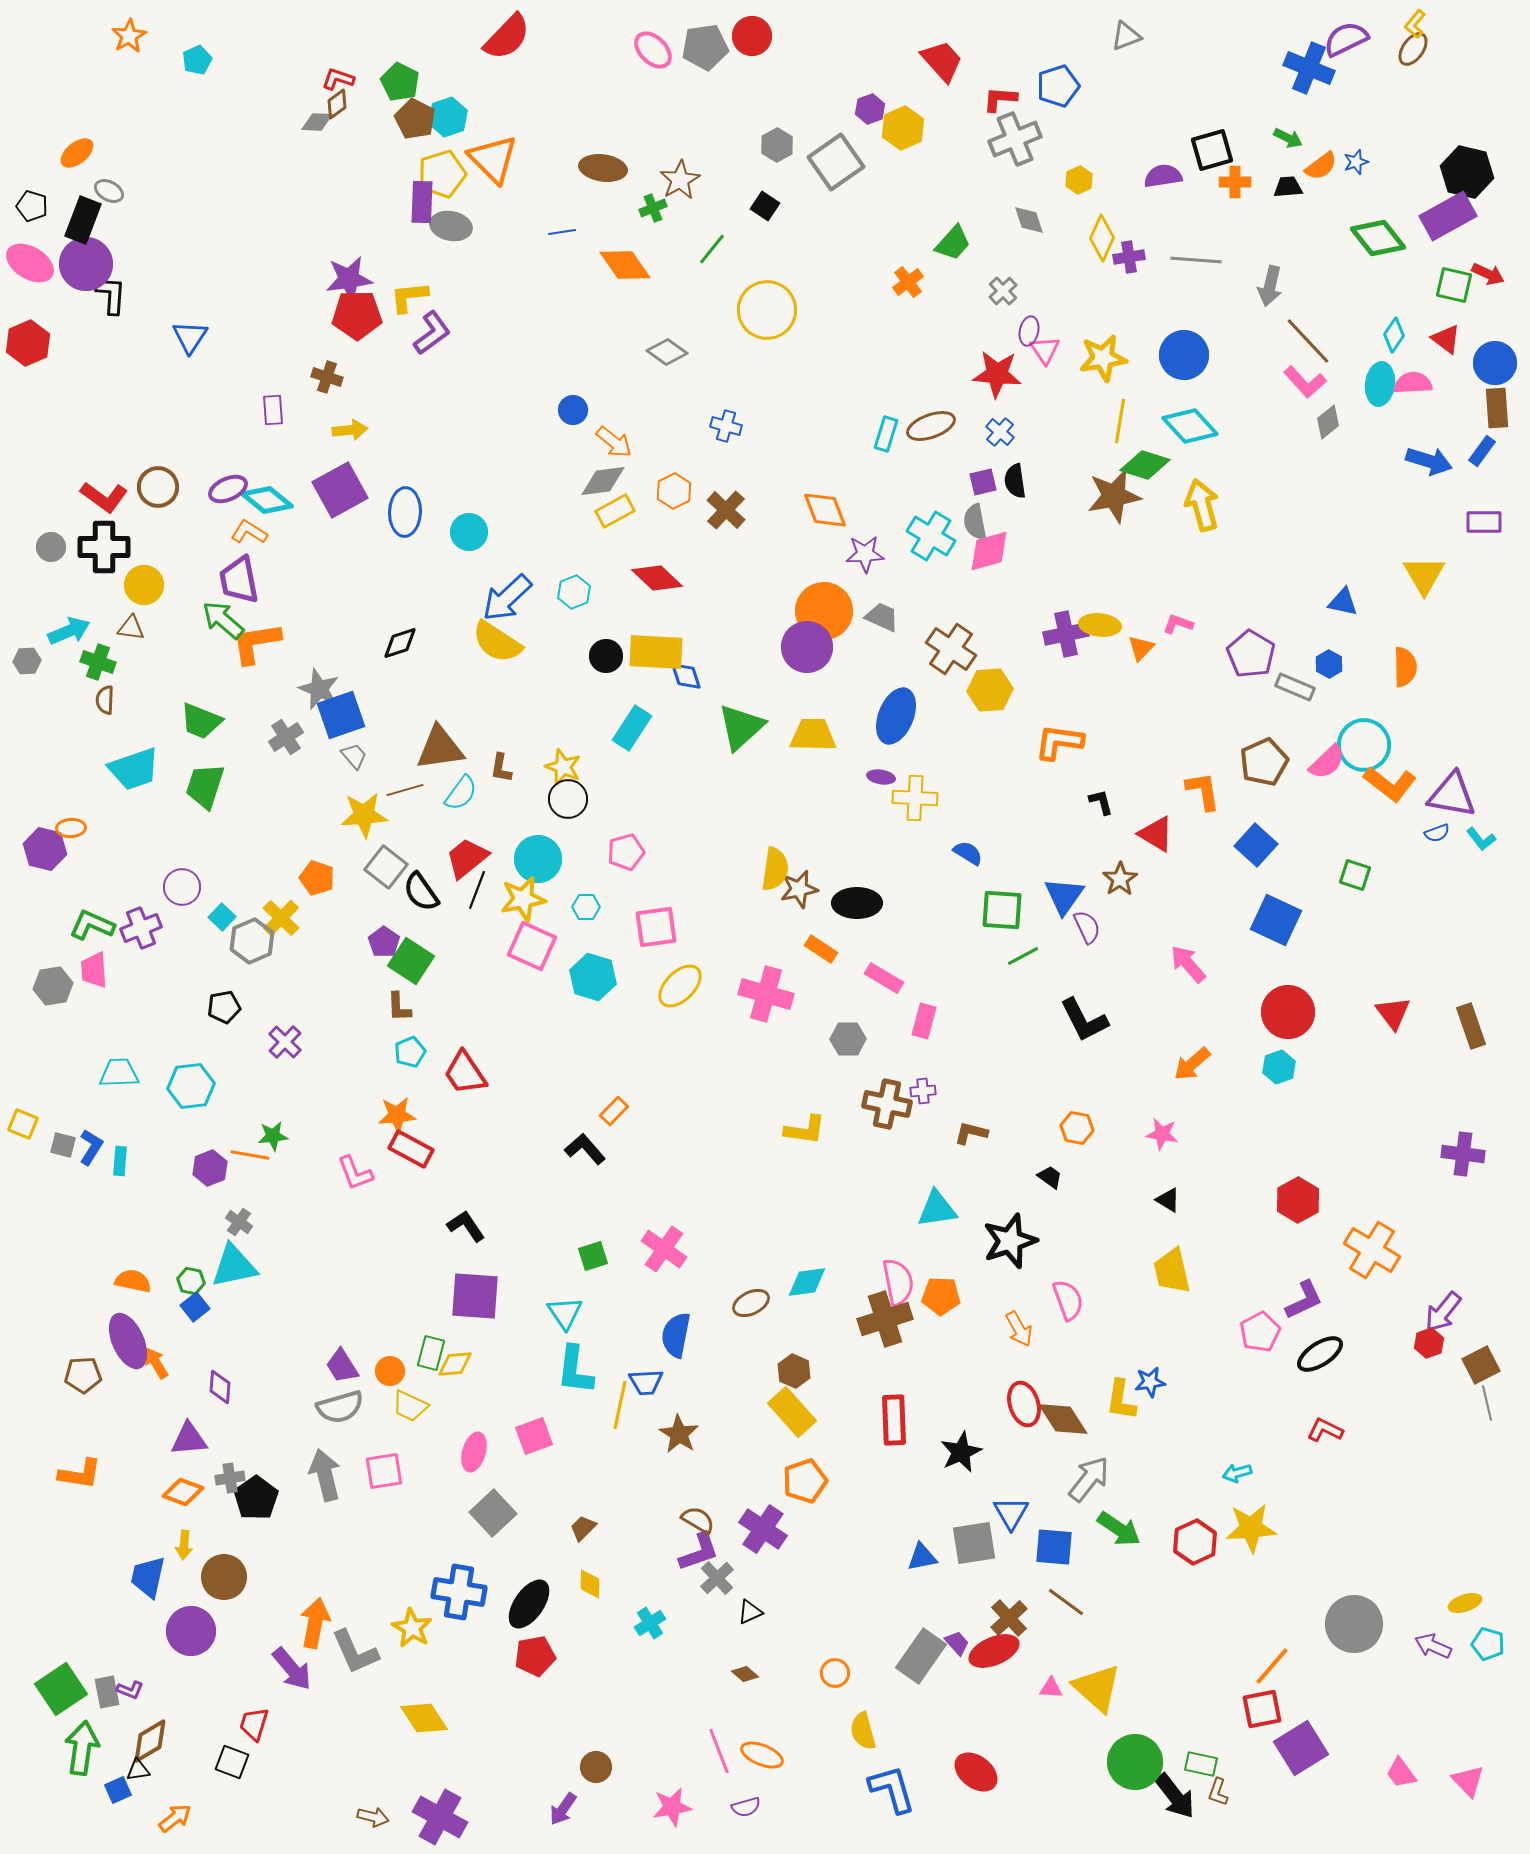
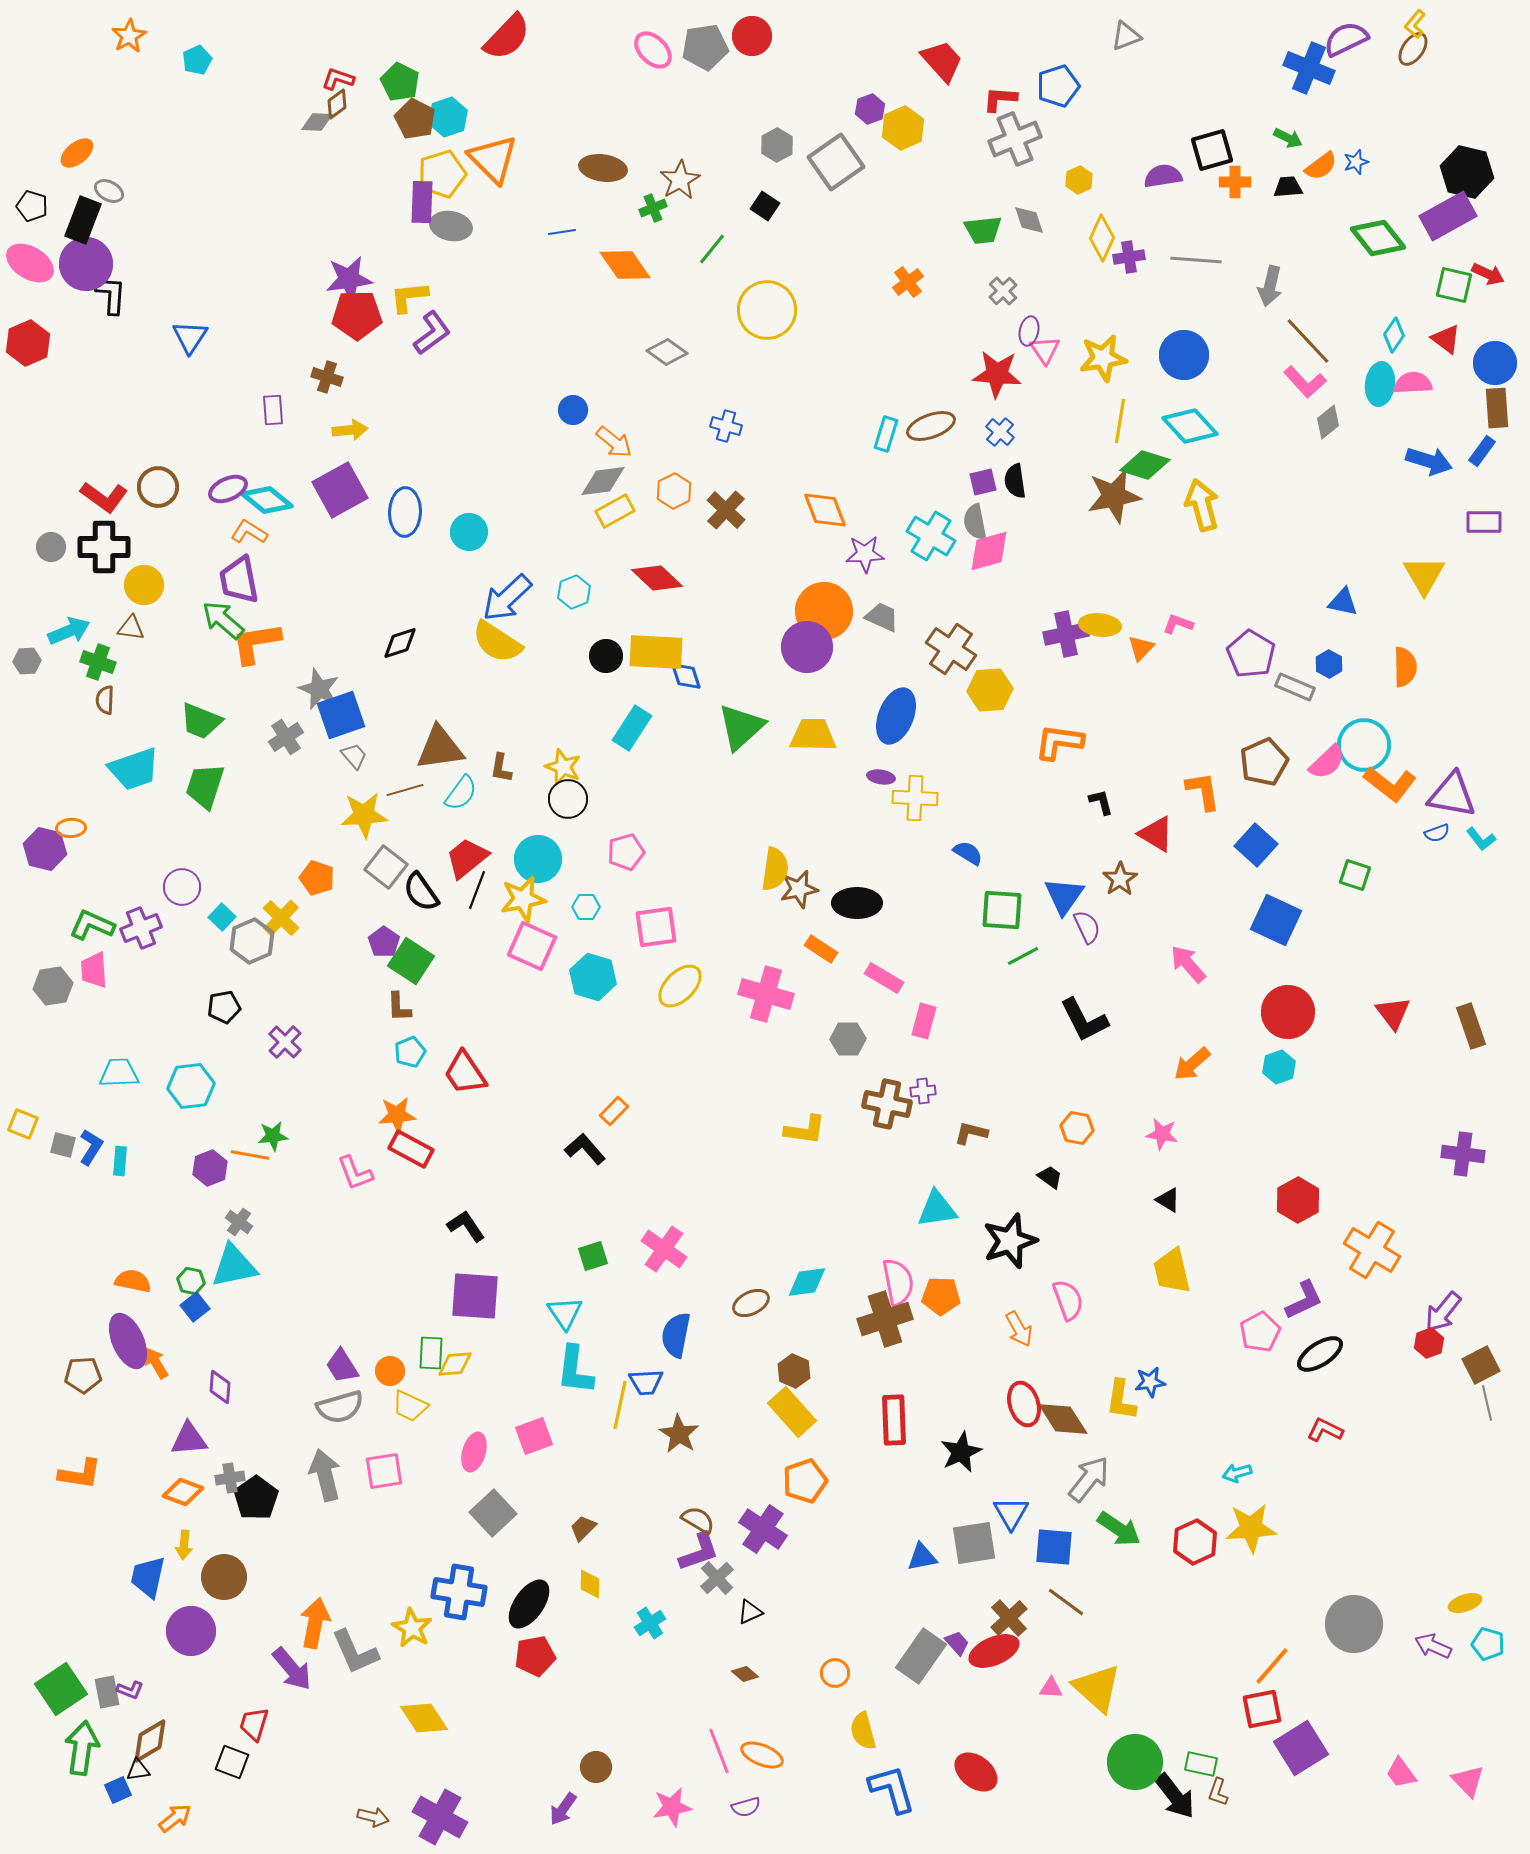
green trapezoid at (953, 243): moved 30 px right, 13 px up; rotated 42 degrees clockwise
green rectangle at (431, 1353): rotated 12 degrees counterclockwise
